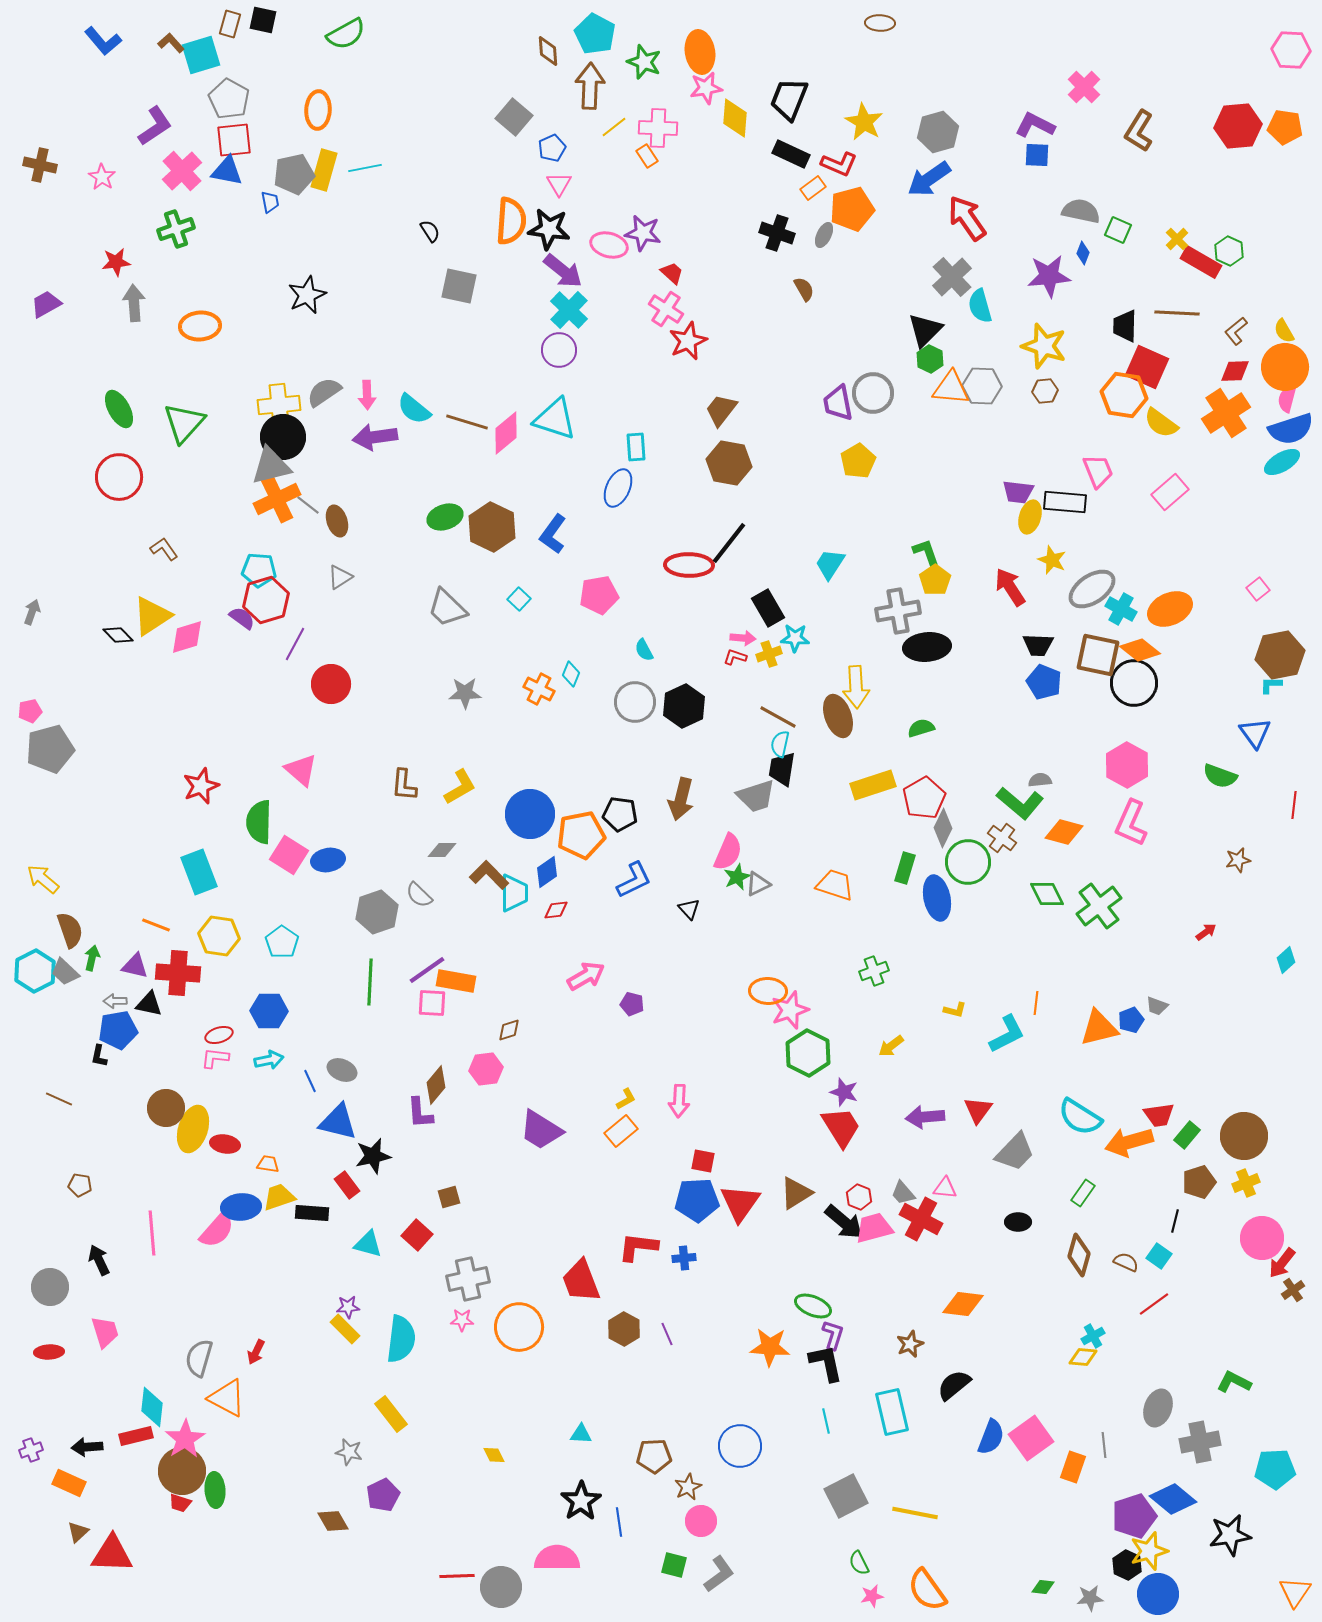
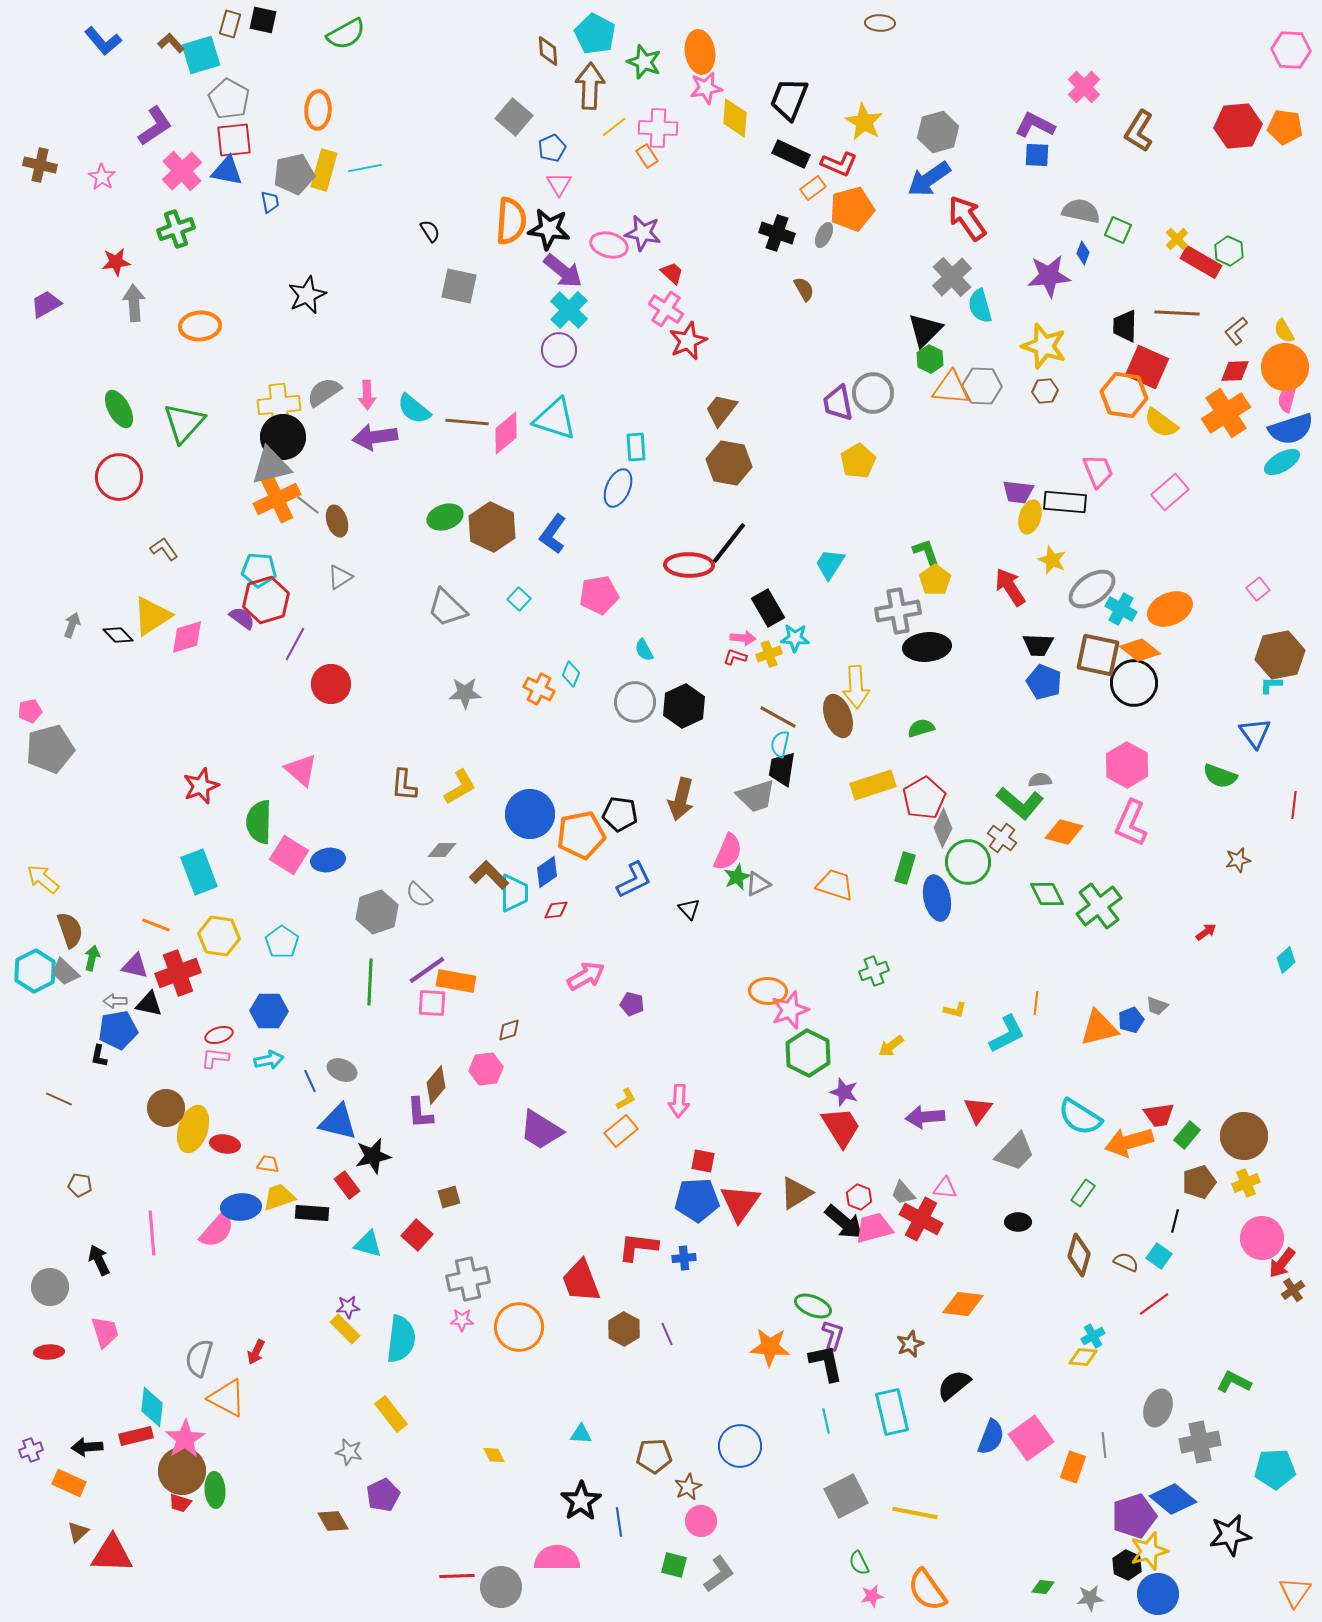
brown line at (467, 422): rotated 12 degrees counterclockwise
gray arrow at (32, 612): moved 40 px right, 13 px down
red cross at (178, 973): rotated 24 degrees counterclockwise
